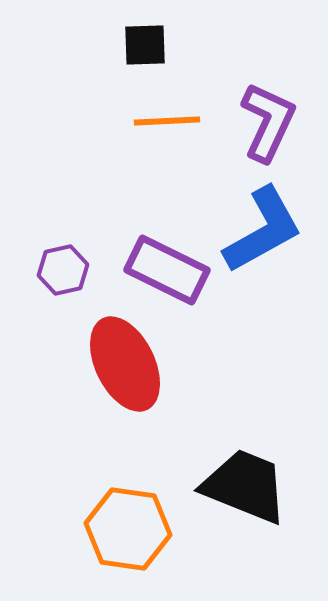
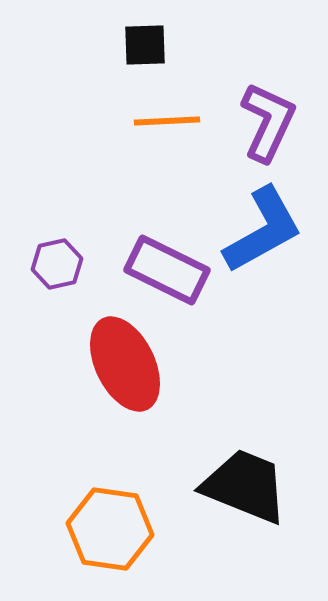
purple hexagon: moved 6 px left, 6 px up
orange hexagon: moved 18 px left
